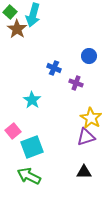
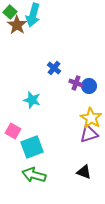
brown star: moved 4 px up
blue circle: moved 30 px down
blue cross: rotated 16 degrees clockwise
cyan star: rotated 18 degrees counterclockwise
pink square: rotated 21 degrees counterclockwise
purple triangle: moved 3 px right, 3 px up
black triangle: rotated 21 degrees clockwise
green arrow: moved 5 px right, 1 px up; rotated 10 degrees counterclockwise
